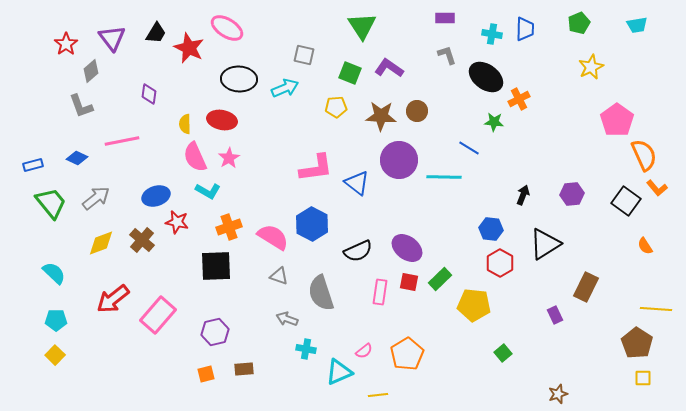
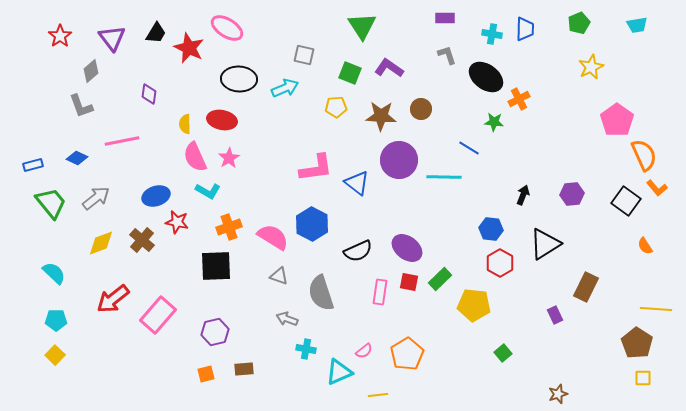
red star at (66, 44): moved 6 px left, 8 px up
brown circle at (417, 111): moved 4 px right, 2 px up
